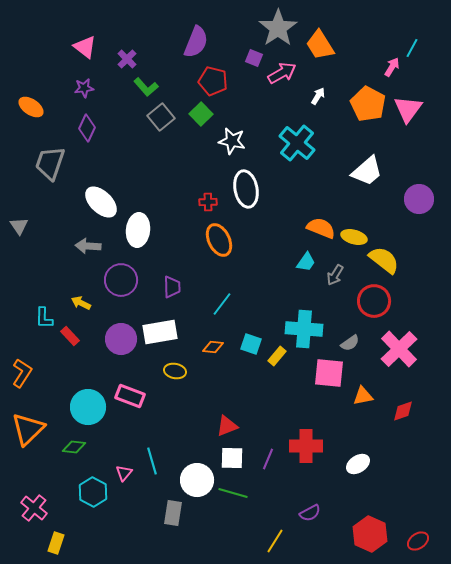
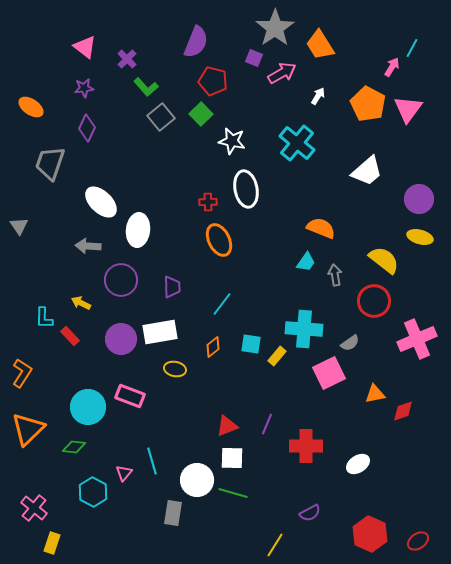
gray star at (278, 28): moved 3 px left
yellow ellipse at (354, 237): moved 66 px right
gray arrow at (335, 275): rotated 140 degrees clockwise
cyan square at (251, 344): rotated 10 degrees counterclockwise
orange diamond at (213, 347): rotated 45 degrees counterclockwise
pink cross at (399, 349): moved 18 px right, 10 px up; rotated 21 degrees clockwise
yellow ellipse at (175, 371): moved 2 px up
pink square at (329, 373): rotated 32 degrees counterclockwise
orange triangle at (363, 396): moved 12 px right, 2 px up
purple line at (268, 459): moved 1 px left, 35 px up
yellow line at (275, 541): moved 4 px down
yellow rectangle at (56, 543): moved 4 px left
